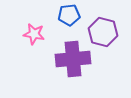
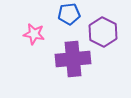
blue pentagon: moved 1 px up
purple hexagon: rotated 12 degrees clockwise
